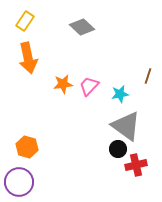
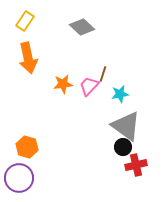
brown line: moved 45 px left, 2 px up
black circle: moved 5 px right, 2 px up
purple circle: moved 4 px up
